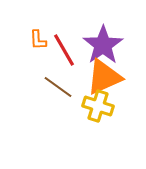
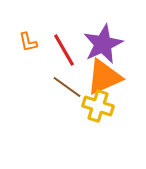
orange L-shape: moved 10 px left, 2 px down; rotated 10 degrees counterclockwise
purple star: moved 1 px up; rotated 9 degrees clockwise
brown line: moved 9 px right
